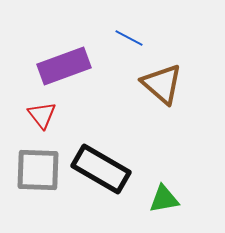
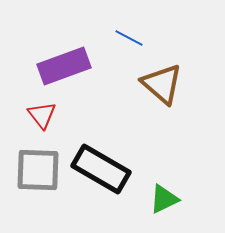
green triangle: rotated 16 degrees counterclockwise
